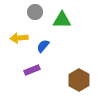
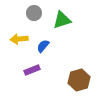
gray circle: moved 1 px left, 1 px down
green triangle: rotated 18 degrees counterclockwise
yellow arrow: moved 1 px down
brown hexagon: rotated 15 degrees clockwise
